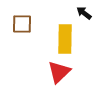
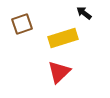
brown square: rotated 20 degrees counterclockwise
yellow rectangle: moved 2 px left, 1 px up; rotated 72 degrees clockwise
